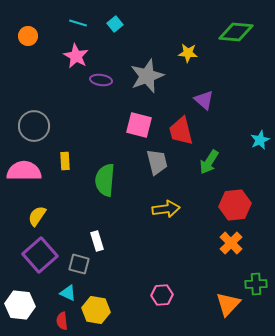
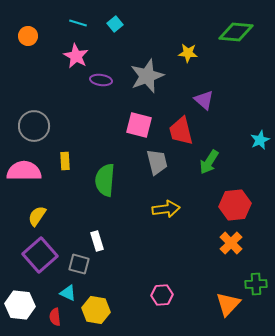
red semicircle: moved 7 px left, 4 px up
